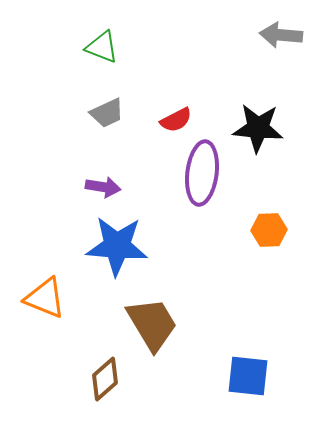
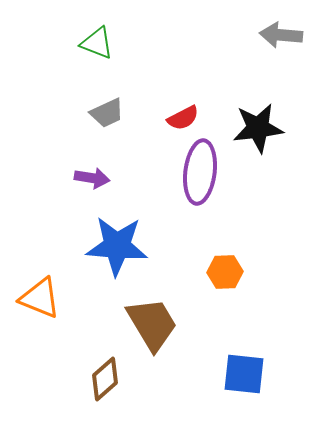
green triangle: moved 5 px left, 4 px up
red semicircle: moved 7 px right, 2 px up
black star: rotated 12 degrees counterclockwise
purple ellipse: moved 2 px left, 1 px up
purple arrow: moved 11 px left, 9 px up
orange hexagon: moved 44 px left, 42 px down
orange triangle: moved 5 px left
blue square: moved 4 px left, 2 px up
